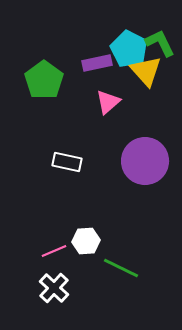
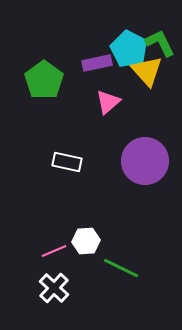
yellow triangle: moved 1 px right
